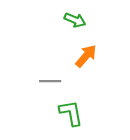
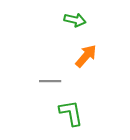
green arrow: rotated 10 degrees counterclockwise
